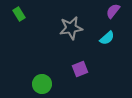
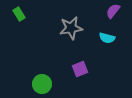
cyan semicircle: rotated 56 degrees clockwise
